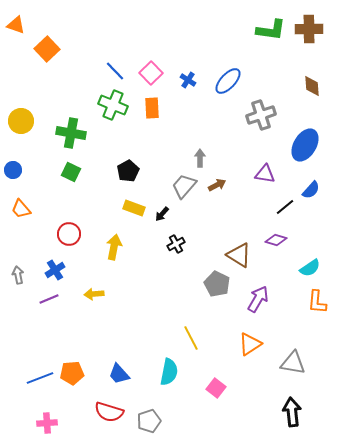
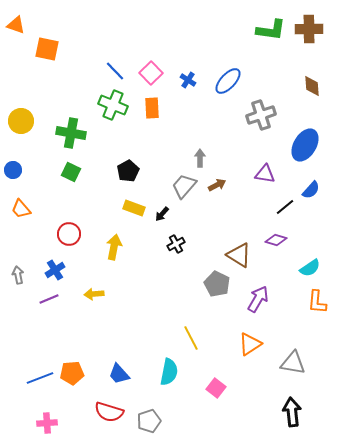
orange square at (47, 49): rotated 35 degrees counterclockwise
